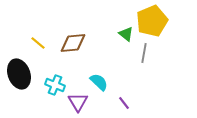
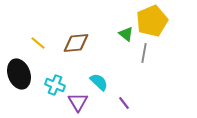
brown diamond: moved 3 px right
